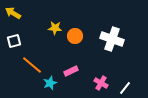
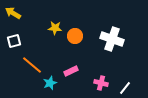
pink cross: rotated 16 degrees counterclockwise
